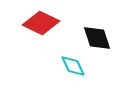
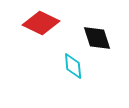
cyan diamond: rotated 20 degrees clockwise
